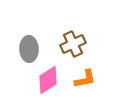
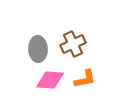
gray ellipse: moved 9 px right
pink diamond: moved 2 px right; rotated 36 degrees clockwise
